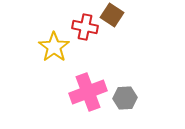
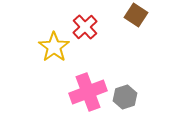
brown square: moved 24 px right
red cross: rotated 35 degrees clockwise
gray hexagon: moved 1 px up; rotated 15 degrees counterclockwise
